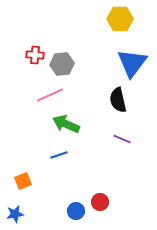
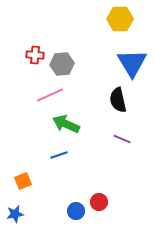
blue triangle: rotated 8 degrees counterclockwise
red circle: moved 1 px left
